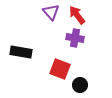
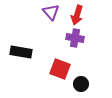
red arrow: rotated 126 degrees counterclockwise
black circle: moved 1 px right, 1 px up
